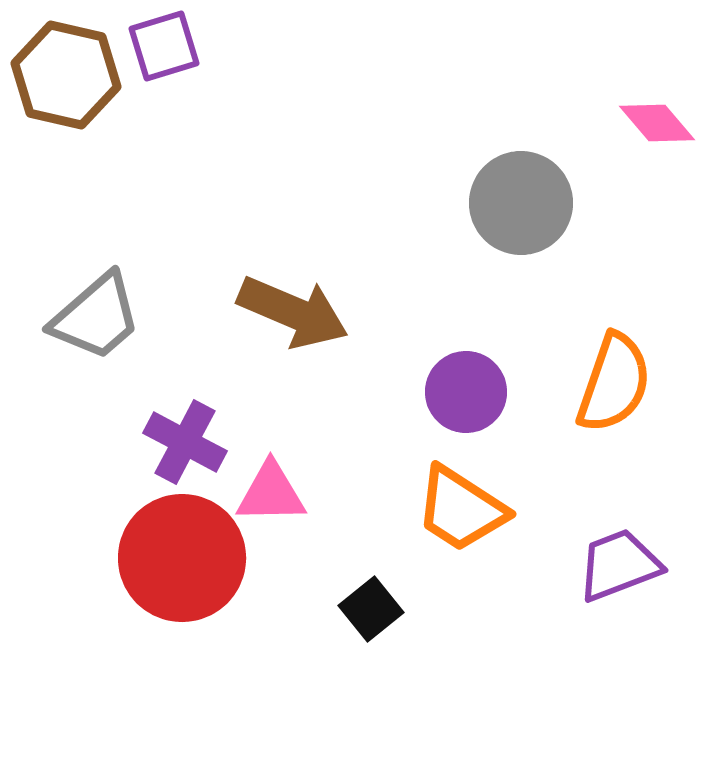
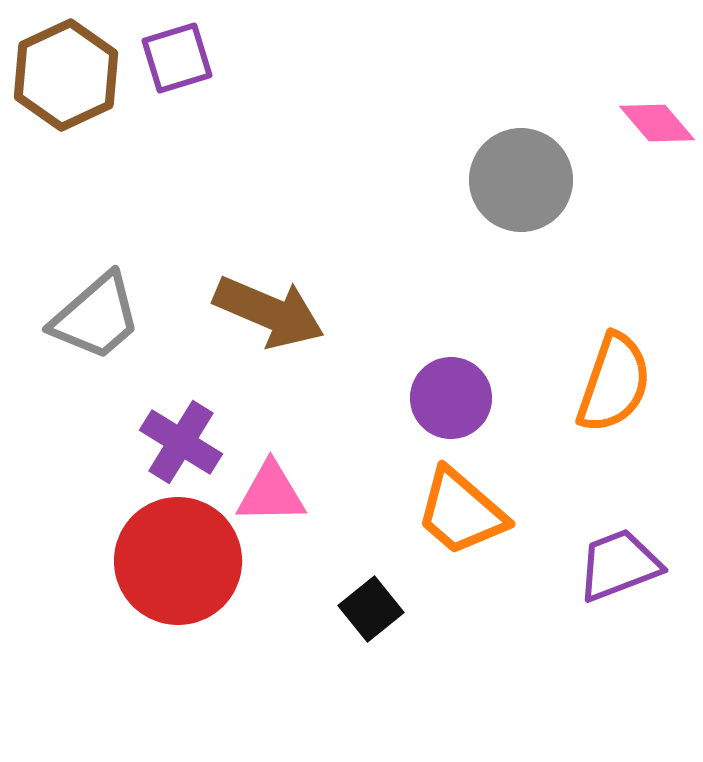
purple square: moved 13 px right, 12 px down
brown hexagon: rotated 22 degrees clockwise
gray circle: moved 23 px up
brown arrow: moved 24 px left
purple circle: moved 15 px left, 6 px down
purple cross: moved 4 px left; rotated 4 degrees clockwise
orange trapezoid: moved 3 px down; rotated 8 degrees clockwise
red circle: moved 4 px left, 3 px down
